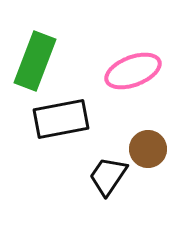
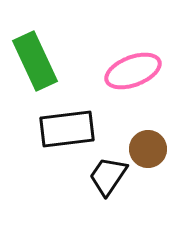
green rectangle: rotated 46 degrees counterclockwise
black rectangle: moved 6 px right, 10 px down; rotated 4 degrees clockwise
